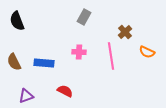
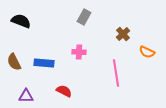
black semicircle: moved 4 px right; rotated 132 degrees clockwise
brown cross: moved 2 px left, 2 px down
pink line: moved 5 px right, 17 px down
red semicircle: moved 1 px left
purple triangle: rotated 21 degrees clockwise
